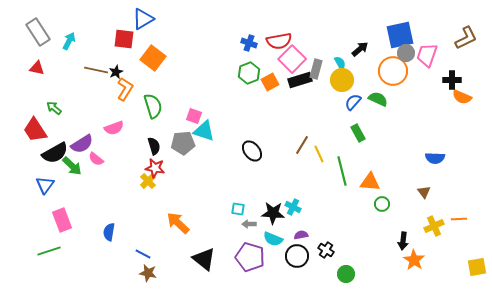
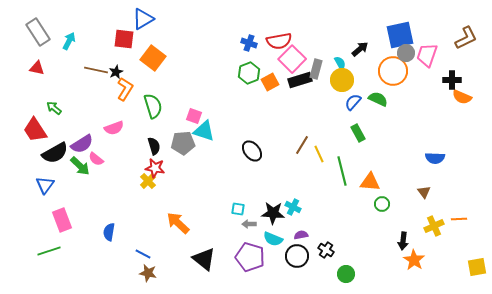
green arrow at (72, 166): moved 8 px right
